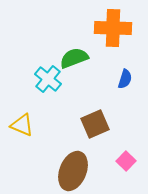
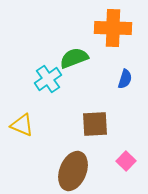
cyan cross: rotated 16 degrees clockwise
brown square: rotated 20 degrees clockwise
